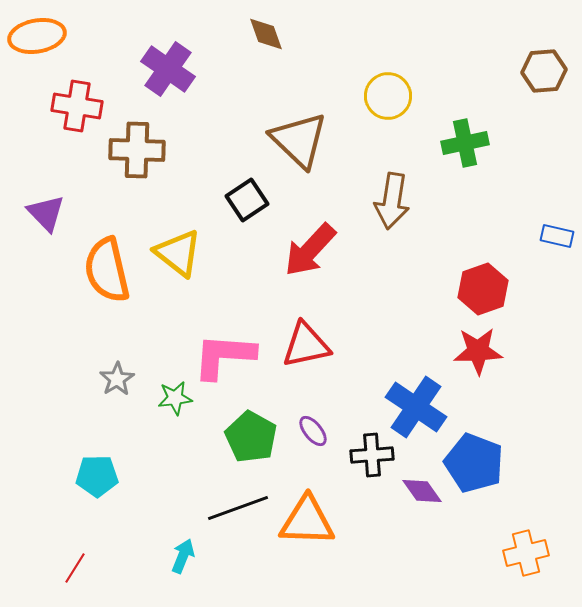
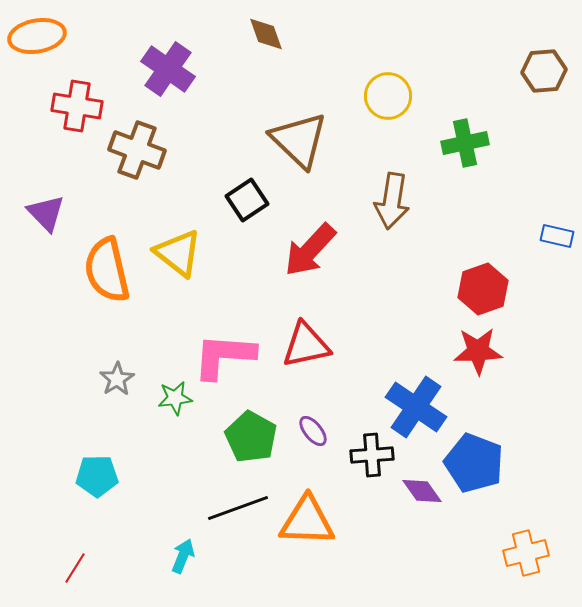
brown cross: rotated 18 degrees clockwise
